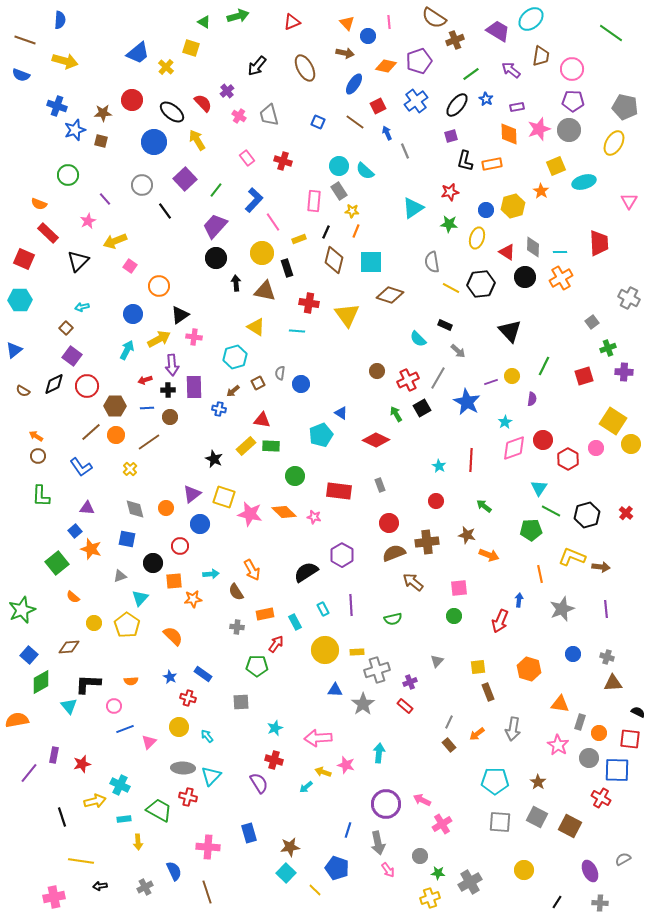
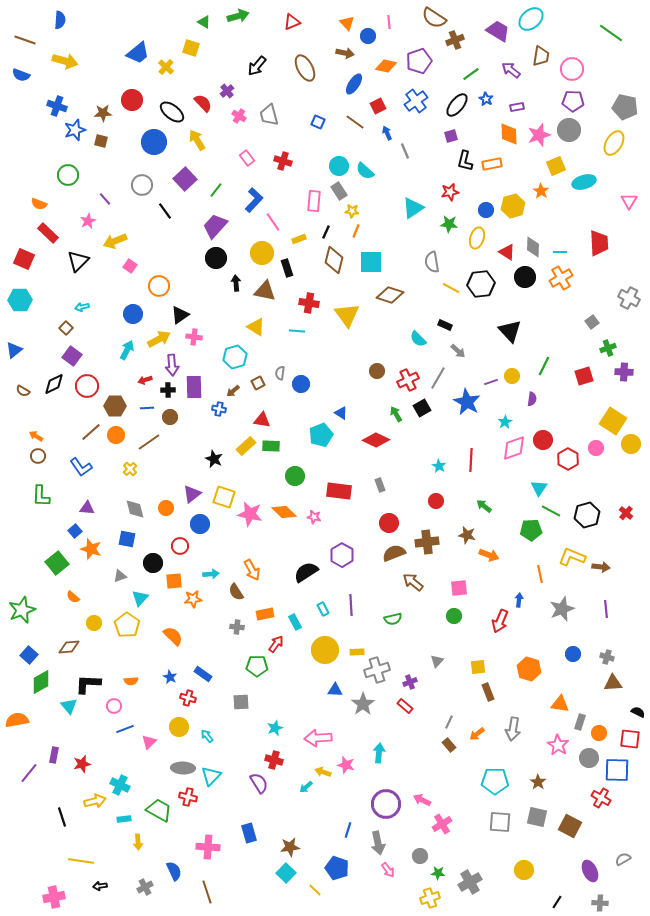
pink star at (539, 129): moved 6 px down
gray square at (537, 817): rotated 15 degrees counterclockwise
